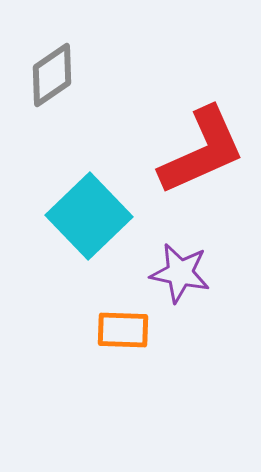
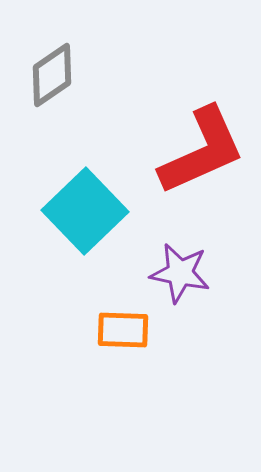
cyan square: moved 4 px left, 5 px up
